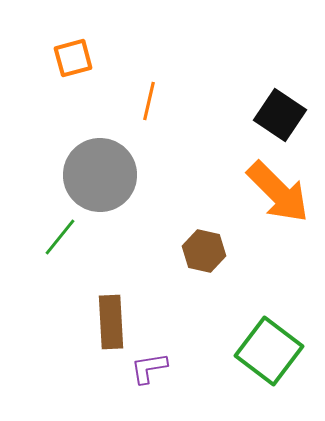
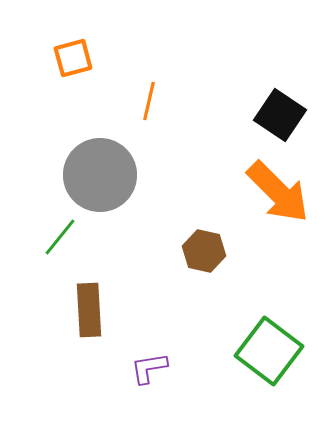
brown rectangle: moved 22 px left, 12 px up
